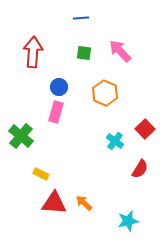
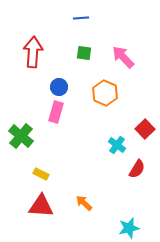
pink arrow: moved 3 px right, 6 px down
cyan cross: moved 2 px right, 4 px down
red semicircle: moved 3 px left
red triangle: moved 13 px left, 3 px down
cyan star: moved 1 px right, 7 px down
